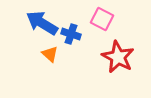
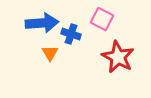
blue arrow: rotated 144 degrees clockwise
orange triangle: moved 1 px up; rotated 18 degrees clockwise
